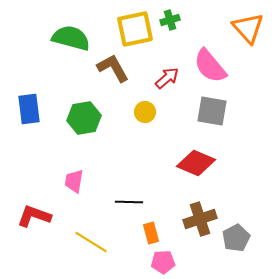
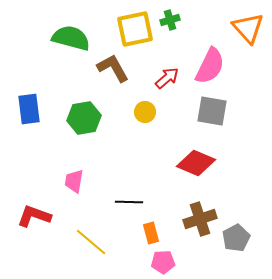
pink semicircle: rotated 114 degrees counterclockwise
yellow line: rotated 8 degrees clockwise
